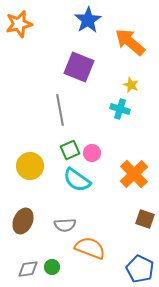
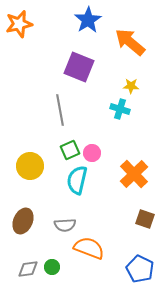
yellow star: moved 1 px down; rotated 21 degrees counterclockwise
cyan semicircle: rotated 68 degrees clockwise
orange semicircle: moved 1 px left
